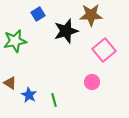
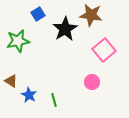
brown star: rotated 10 degrees clockwise
black star: moved 1 px left, 2 px up; rotated 15 degrees counterclockwise
green star: moved 3 px right
brown triangle: moved 1 px right, 2 px up
